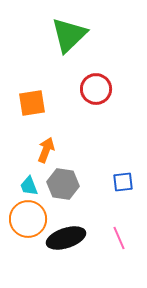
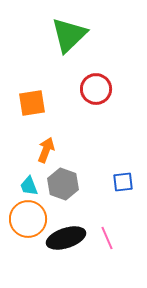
gray hexagon: rotated 12 degrees clockwise
pink line: moved 12 px left
